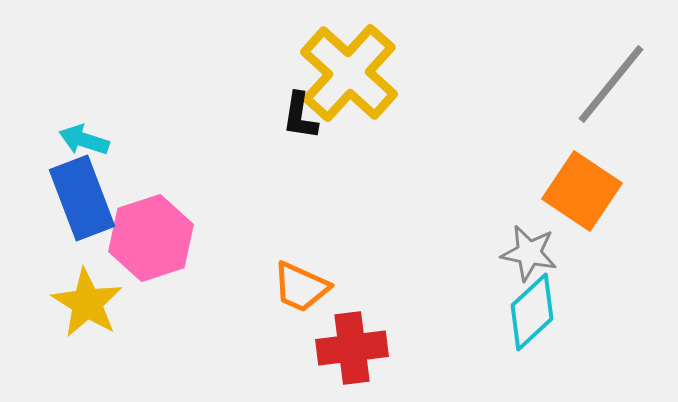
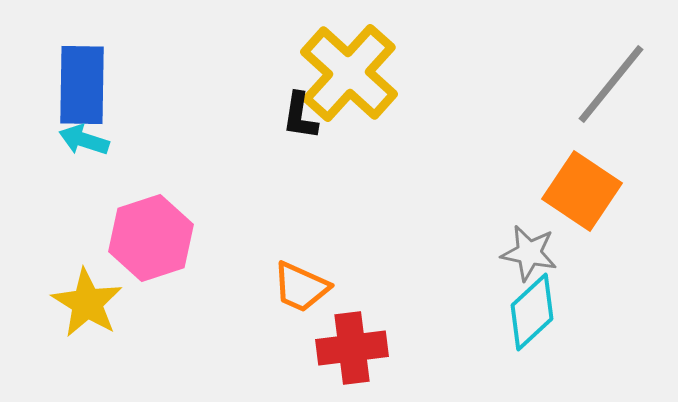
blue rectangle: moved 113 px up; rotated 22 degrees clockwise
